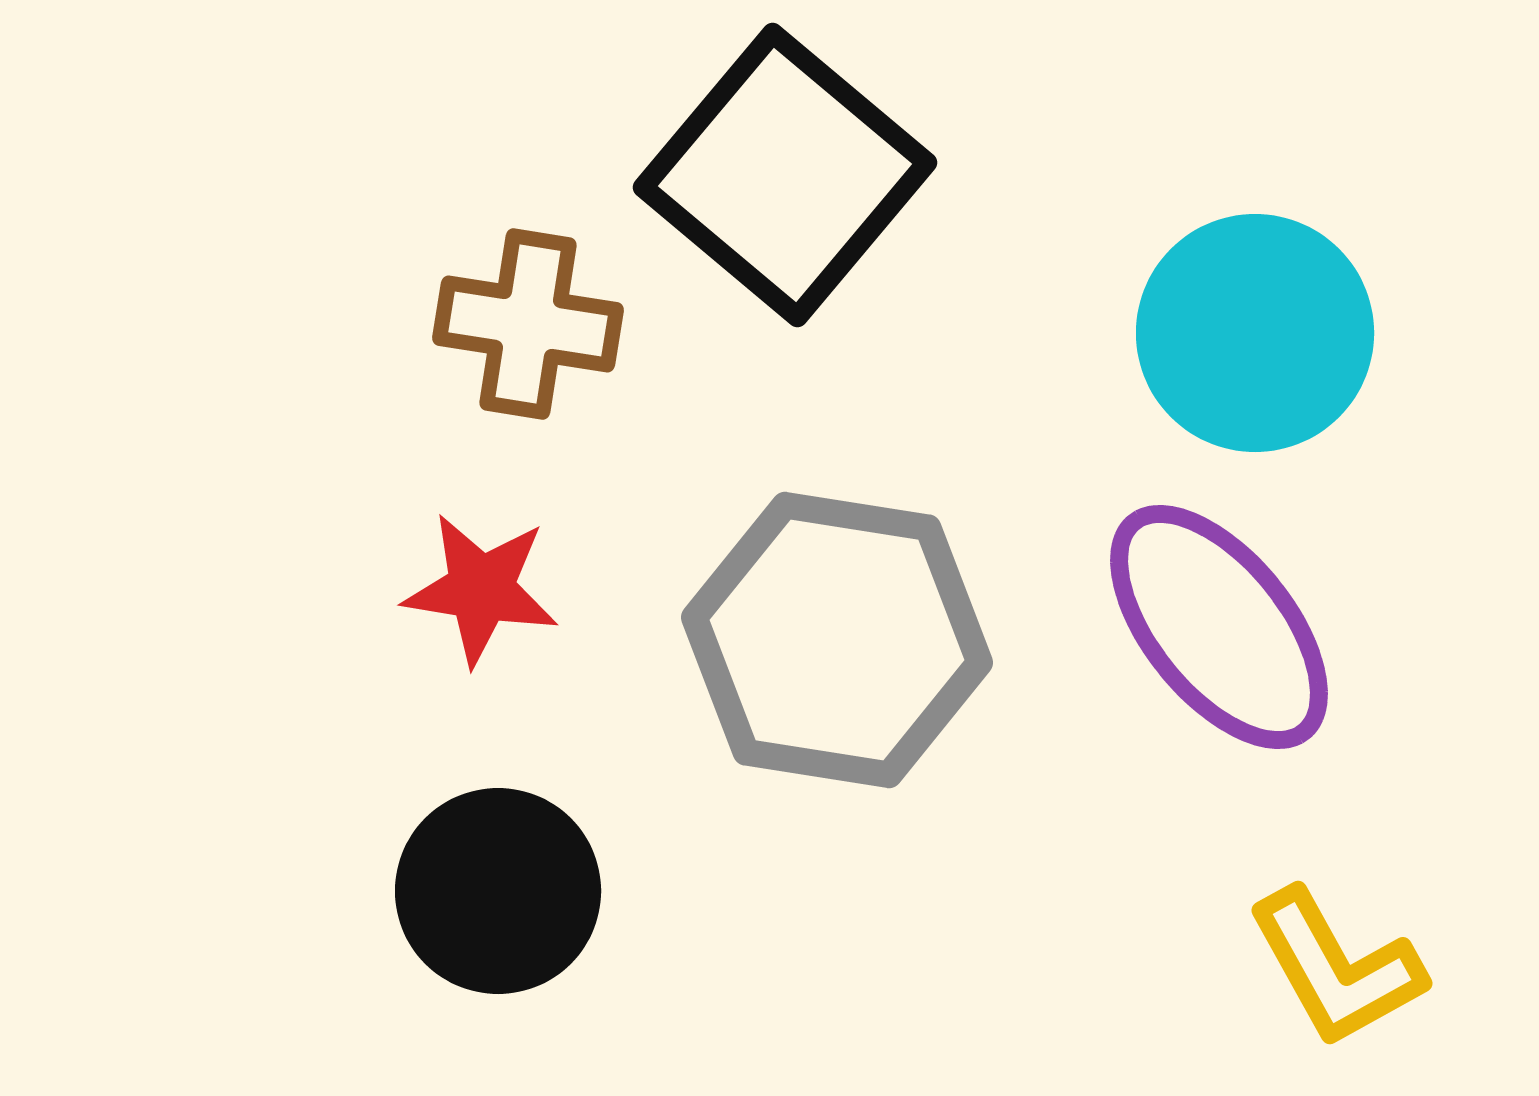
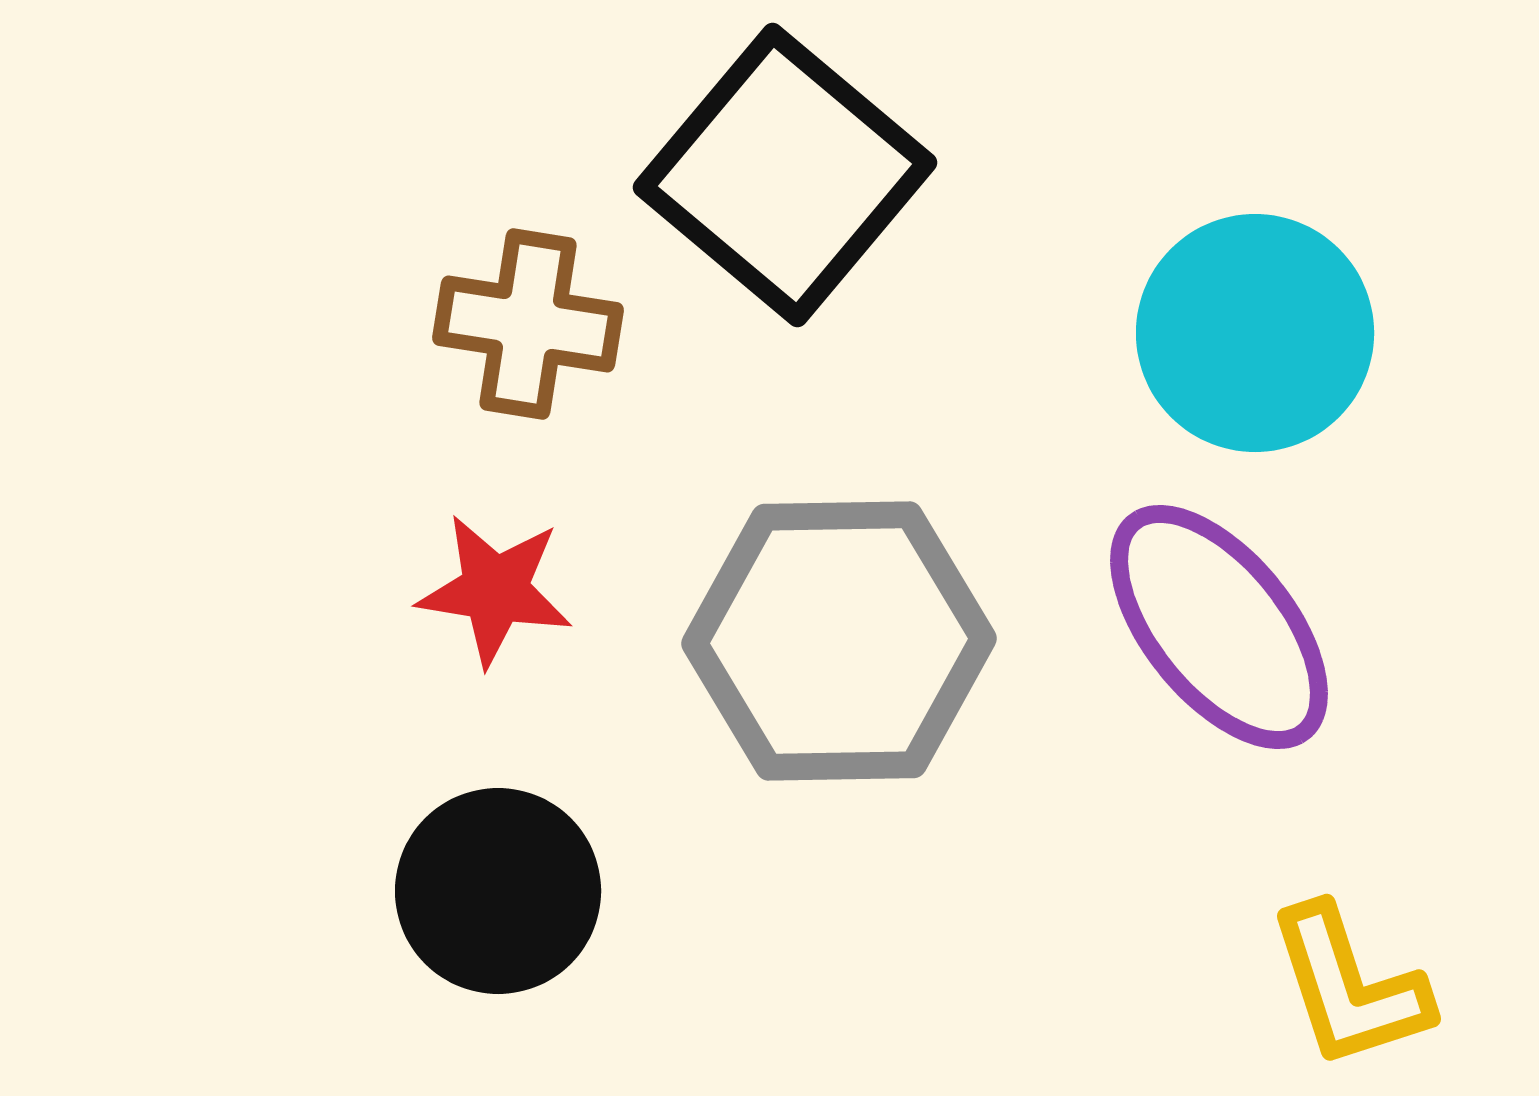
red star: moved 14 px right, 1 px down
gray hexagon: moved 2 px right, 1 px down; rotated 10 degrees counterclockwise
yellow L-shape: moved 13 px right, 19 px down; rotated 11 degrees clockwise
